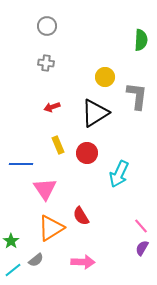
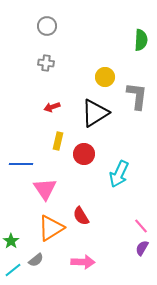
yellow rectangle: moved 4 px up; rotated 36 degrees clockwise
red circle: moved 3 px left, 1 px down
